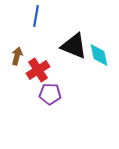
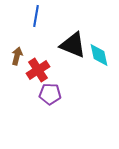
black triangle: moved 1 px left, 1 px up
